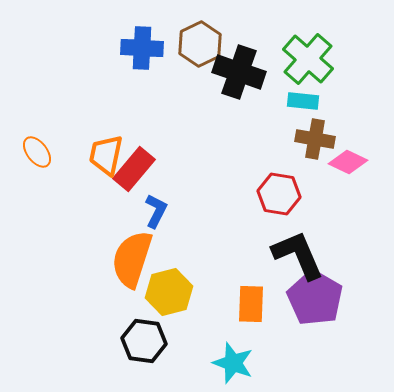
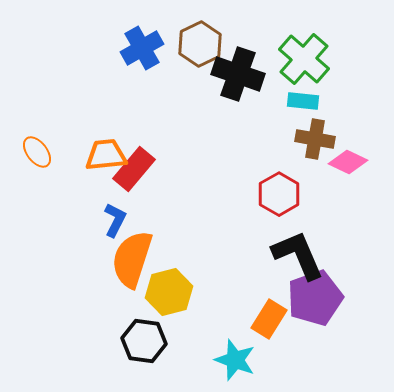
blue cross: rotated 33 degrees counterclockwise
green cross: moved 4 px left
black cross: moved 1 px left, 2 px down
orange trapezoid: rotated 72 degrees clockwise
red hexagon: rotated 21 degrees clockwise
blue L-shape: moved 41 px left, 9 px down
purple pentagon: rotated 22 degrees clockwise
orange rectangle: moved 18 px right, 15 px down; rotated 30 degrees clockwise
cyan star: moved 2 px right, 3 px up
